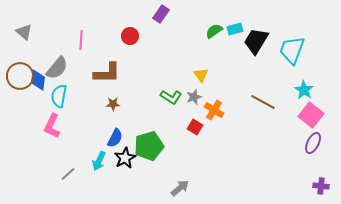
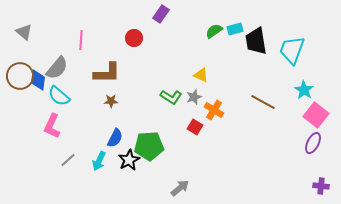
red circle: moved 4 px right, 2 px down
black trapezoid: rotated 40 degrees counterclockwise
yellow triangle: rotated 28 degrees counterclockwise
cyan semicircle: rotated 60 degrees counterclockwise
brown star: moved 2 px left, 3 px up
pink square: moved 5 px right
green pentagon: rotated 12 degrees clockwise
black star: moved 4 px right, 2 px down
gray line: moved 14 px up
